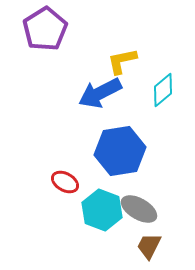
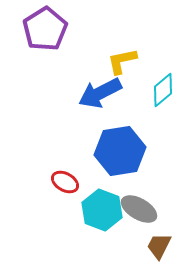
brown trapezoid: moved 10 px right
